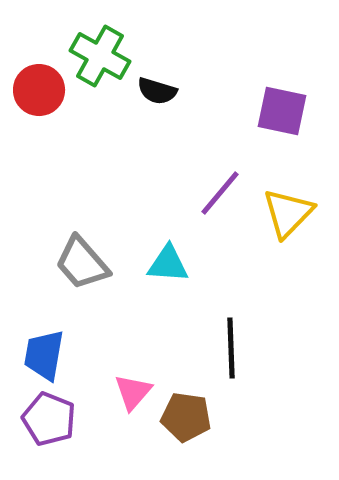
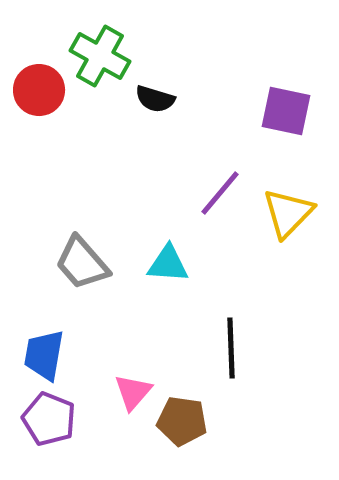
black semicircle: moved 2 px left, 8 px down
purple square: moved 4 px right
brown pentagon: moved 4 px left, 4 px down
